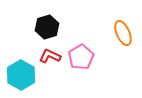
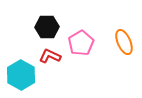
black hexagon: rotated 15 degrees clockwise
orange ellipse: moved 1 px right, 9 px down
pink pentagon: moved 14 px up
